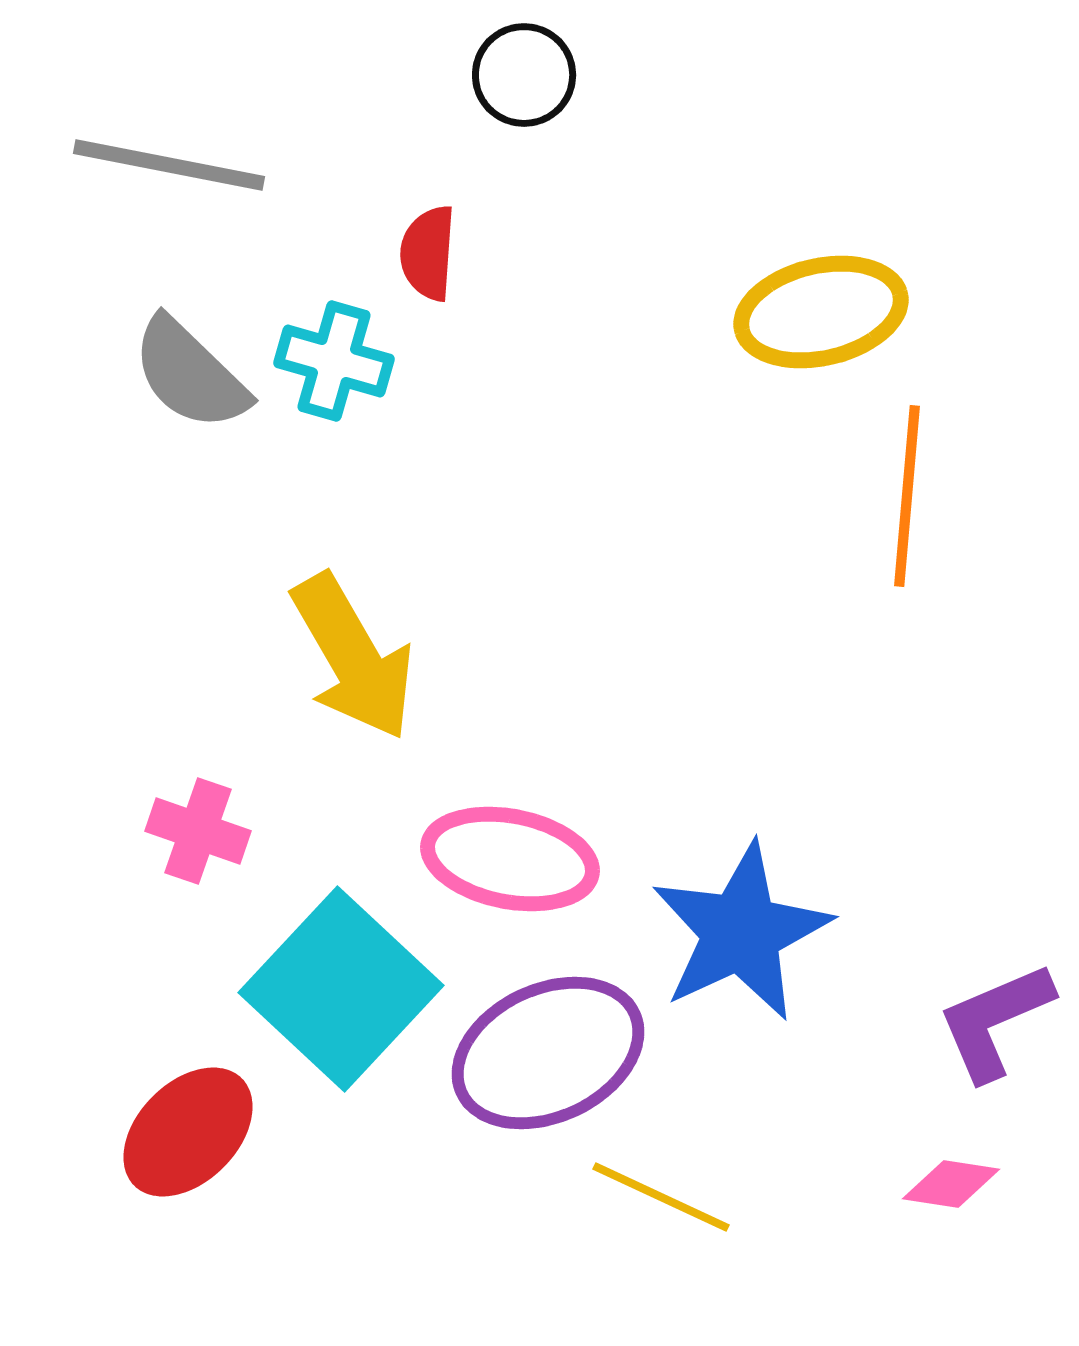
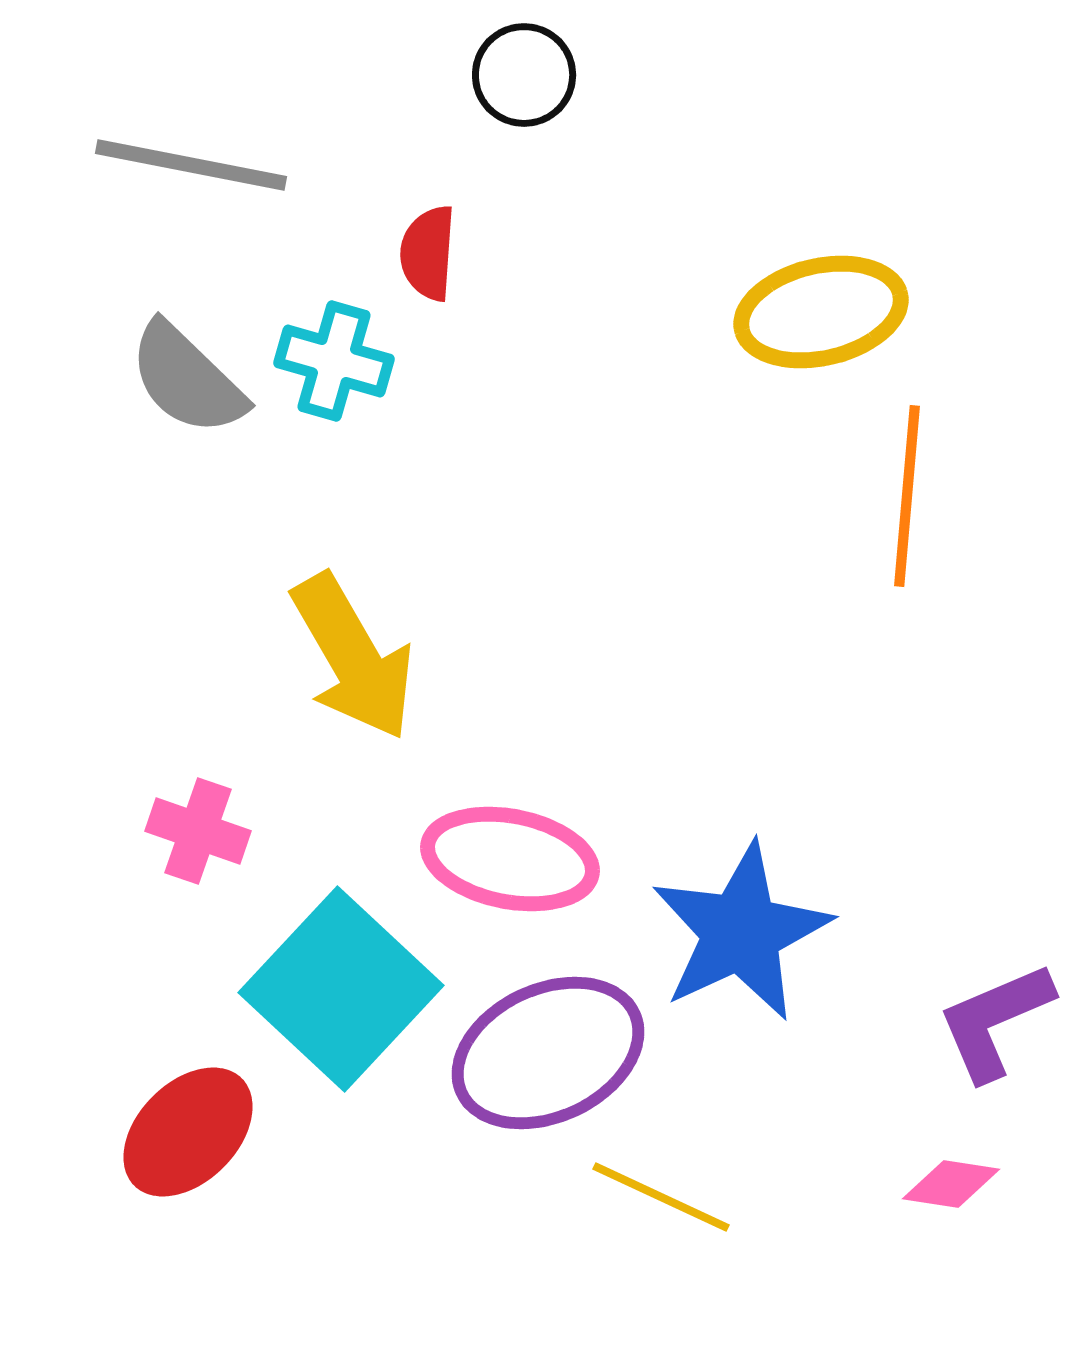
gray line: moved 22 px right
gray semicircle: moved 3 px left, 5 px down
